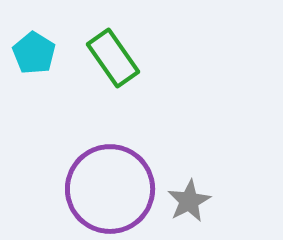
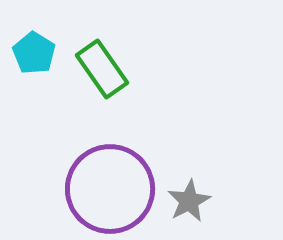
green rectangle: moved 11 px left, 11 px down
